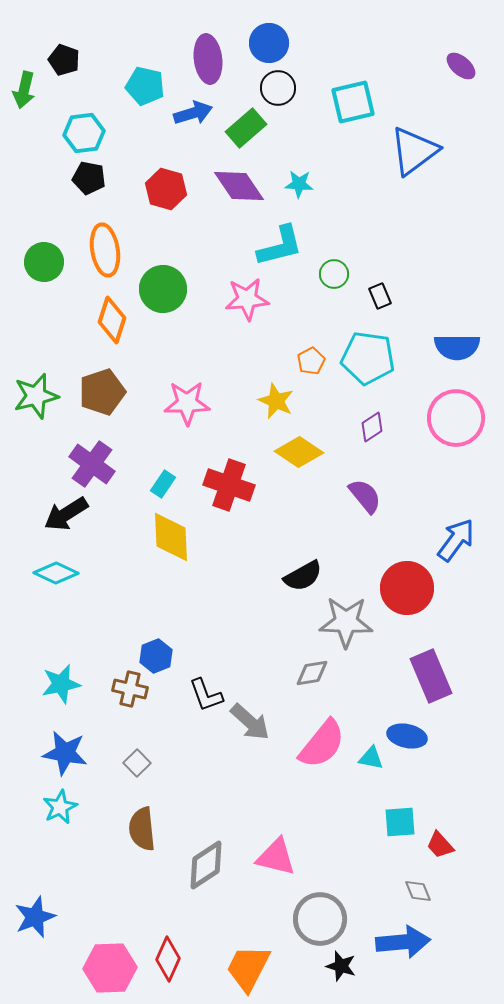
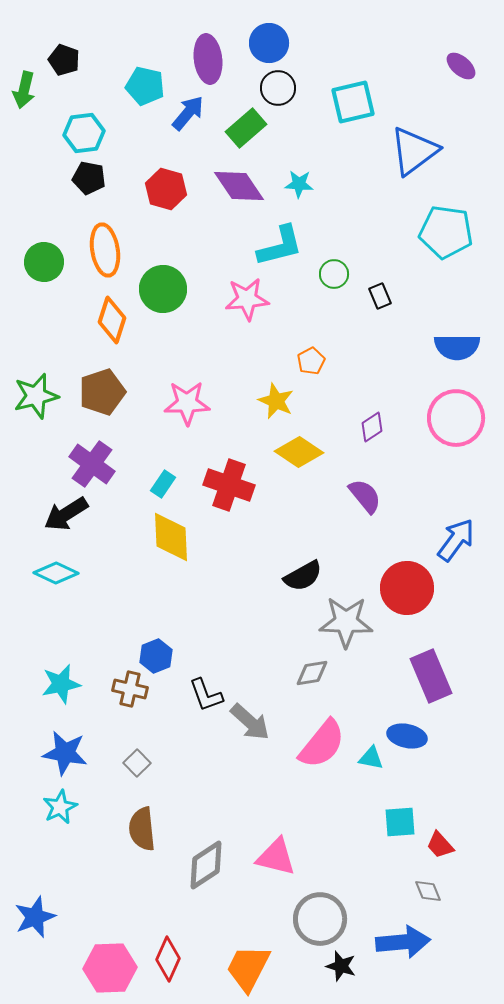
blue arrow at (193, 113): moved 5 px left; rotated 33 degrees counterclockwise
cyan pentagon at (368, 358): moved 78 px right, 126 px up
gray diamond at (418, 891): moved 10 px right
